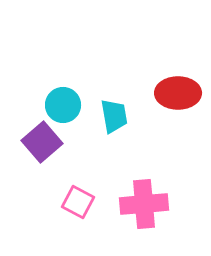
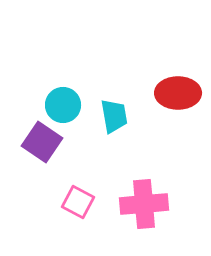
purple square: rotated 15 degrees counterclockwise
